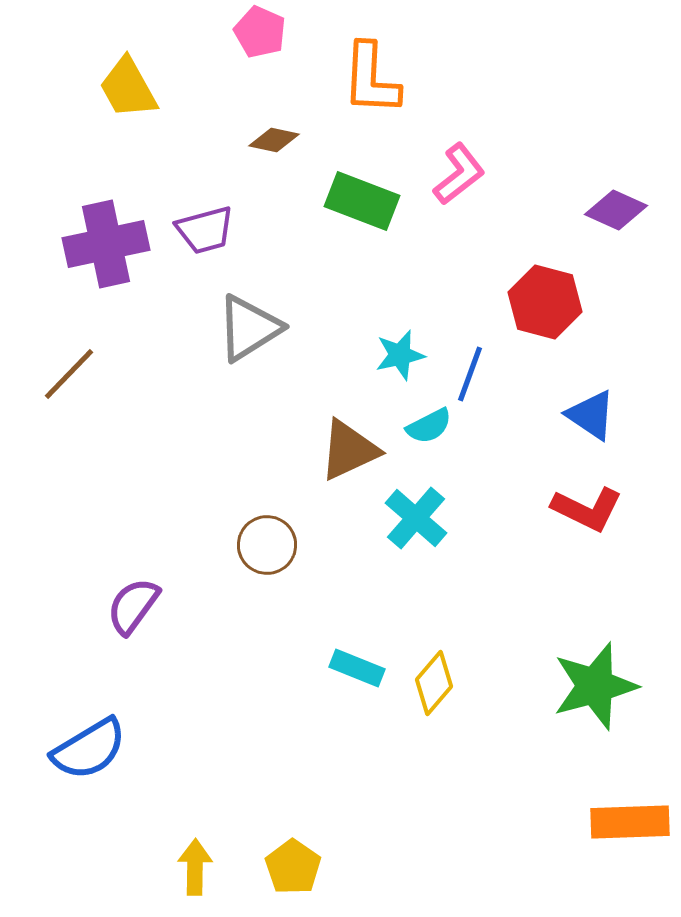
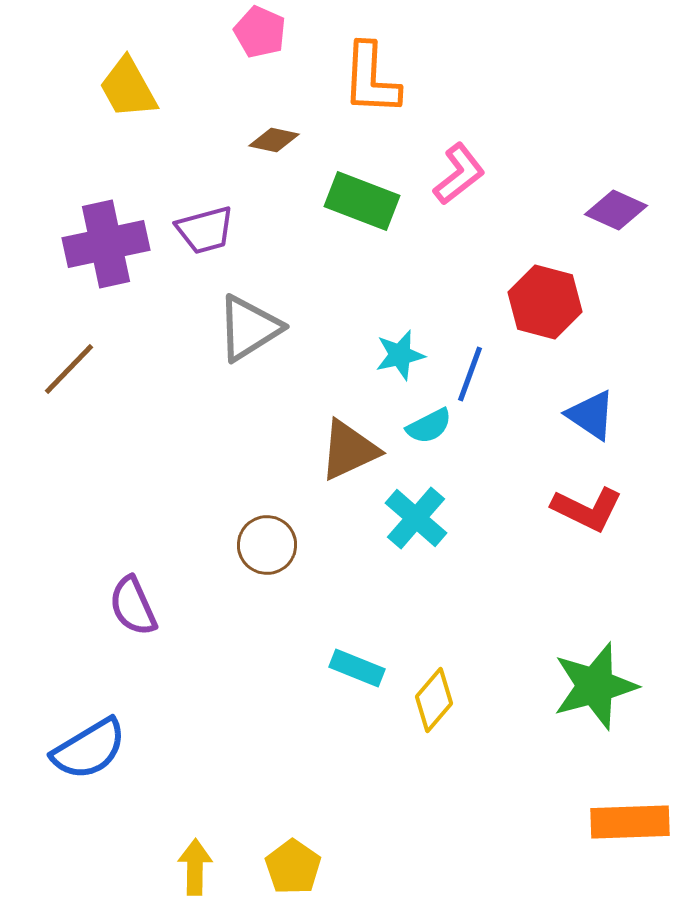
brown line: moved 5 px up
purple semicircle: rotated 60 degrees counterclockwise
yellow diamond: moved 17 px down
